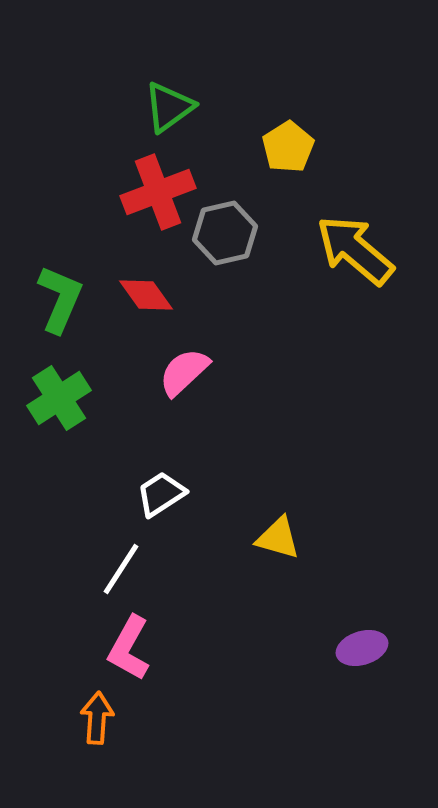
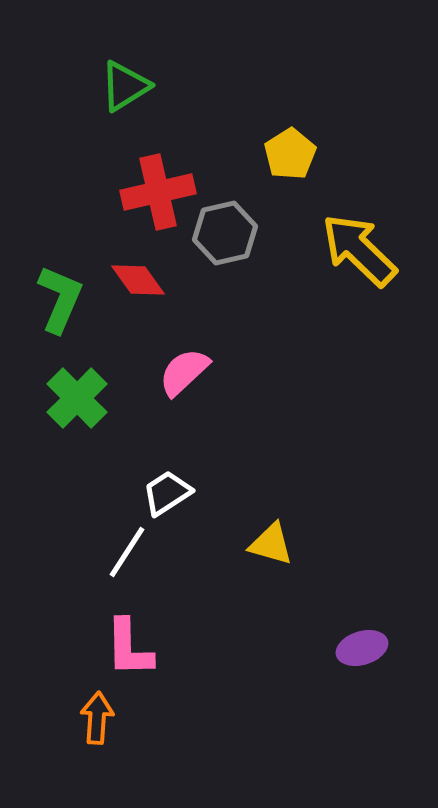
green triangle: moved 44 px left, 21 px up; rotated 4 degrees clockwise
yellow pentagon: moved 2 px right, 7 px down
red cross: rotated 8 degrees clockwise
yellow arrow: moved 4 px right; rotated 4 degrees clockwise
red diamond: moved 8 px left, 15 px up
green cross: moved 18 px right; rotated 12 degrees counterclockwise
white trapezoid: moved 6 px right, 1 px up
yellow triangle: moved 7 px left, 6 px down
white line: moved 6 px right, 17 px up
pink L-shape: rotated 30 degrees counterclockwise
